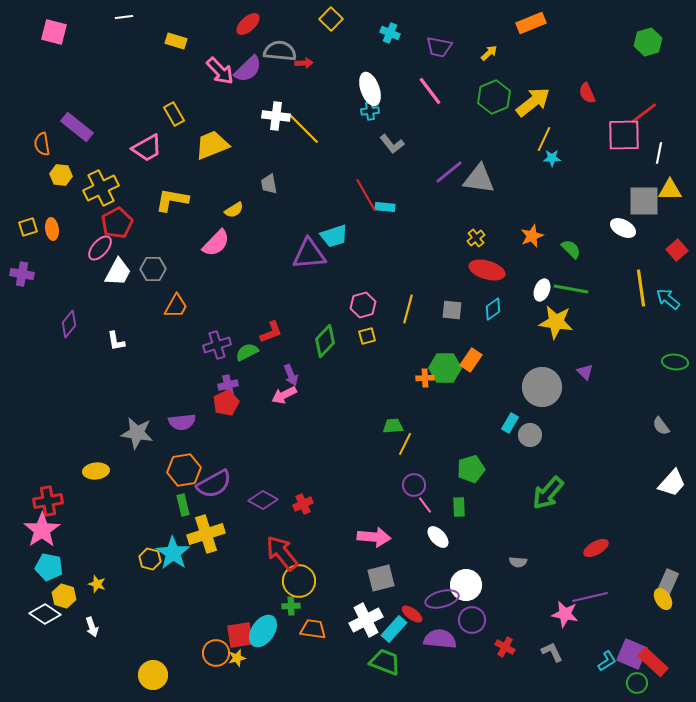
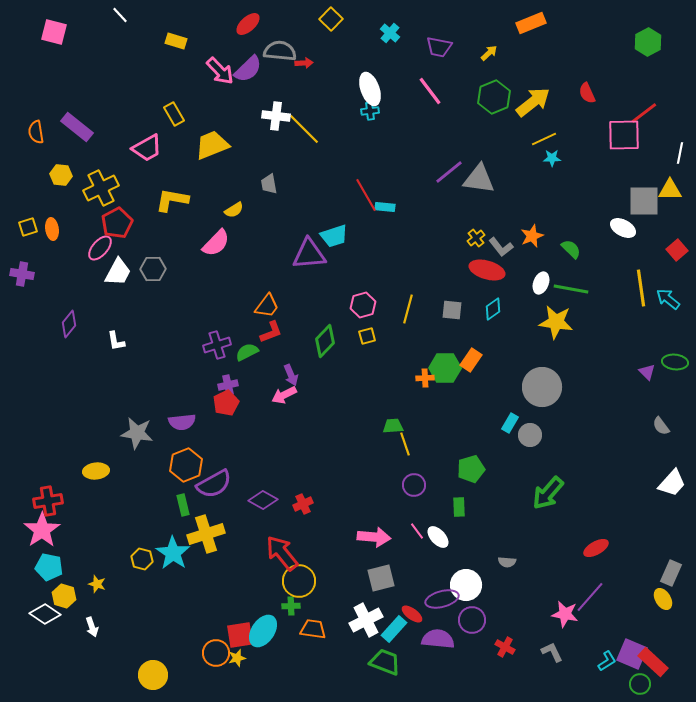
white line at (124, 17): moved 4 px left, 2 px up; rotated 54 degrees clockwise
cyan cross at (390, 33): rotated 18 degrees clockwise
green hexagon at (648, 42): rotated 12 degrees counterclockwise
yellow line at (544, 139): rotated 40 degrees clockwise
orange semicircle at (42, 144): moved 6 px left, 12 px up
gray L-shape at (392, 144): moved 109 px right, 103 px down
white line at (659, 153): moved 21 px right
white ellipse at (542, 290): moved 1 px left, 7 px up
orange trapezoid at (176, 306): moved 91 px right; rotated 8 degrees clockwise
purple triangle at (585, 372): moved 62 px right
yellow line at (405, 444): rotated 45 degrees counterclockwise
orange hexagon at (184, 470): moved 2 px right, 5 px up; rotated 12 degrees counterclockwise
pink line at (425, 505): moved 8 px left, 26 px down
yellow hexagon at (150, 559): moved 8 px left
gray semicircle at (518, 562): moved 11 px left
gray rectangle at (668, 582): moved 3 px right, 9 px up
purple line at (590, 597): rotated 36 degrees counterclockwise
purple semicircle at (440, 639): moved 2 px left
green circle at (637, 683): moved 3 px right, 1 px down
